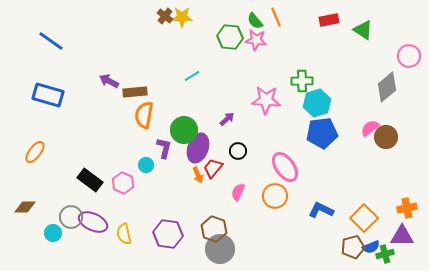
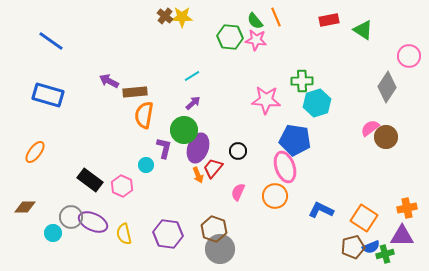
gray diamond at (387, 87): rotated 16 degrees counterclockwise
purple arrow at (227, 119): moved 34 px left, 16 px up
blue pentagon at (322, 133): moved 27 px left, 7 px down; rotated 16 degrees clockwise
pink ellipse at (285, 167): rotated 16 degrees clockwise
pink hexagon at (123, 183): moved 1 px left, 3 px down
orange square at (364, 218): rotated 12 degrees counterclockwise
